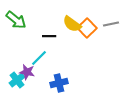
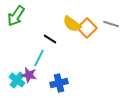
green arrow: moved 4 px up; rotated 85 degrees clockwise
gray line: rotated 28 degrees clockwise
black line: moved 1 px right, 3 px down; rotated 32 degrees clockwise
cyan line: rotated 18 degrees counterclockwise
purple star: moved 2 px right, 3 px down
cyan cross: rotated 14 degrees counterclockwise
